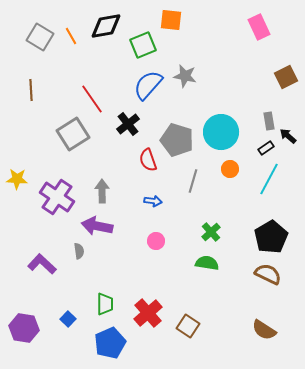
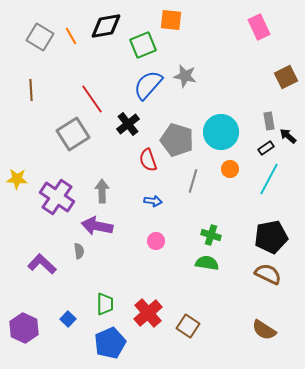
green cross at (211, 232): moved 3 px down; rotated 30 degrees counterclockwise
black pentagon at (271, 237): rotated 20 degrees clockwise
purple hexagon at (24, 328): rotated 16 degrees clockwise
